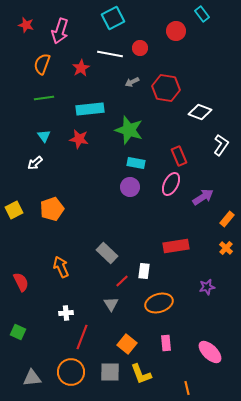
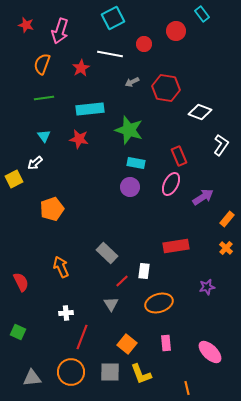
red circle at (140, 48): moved 4 px right, 4 px up
yellow square at (14, 210): moved 31 px up
